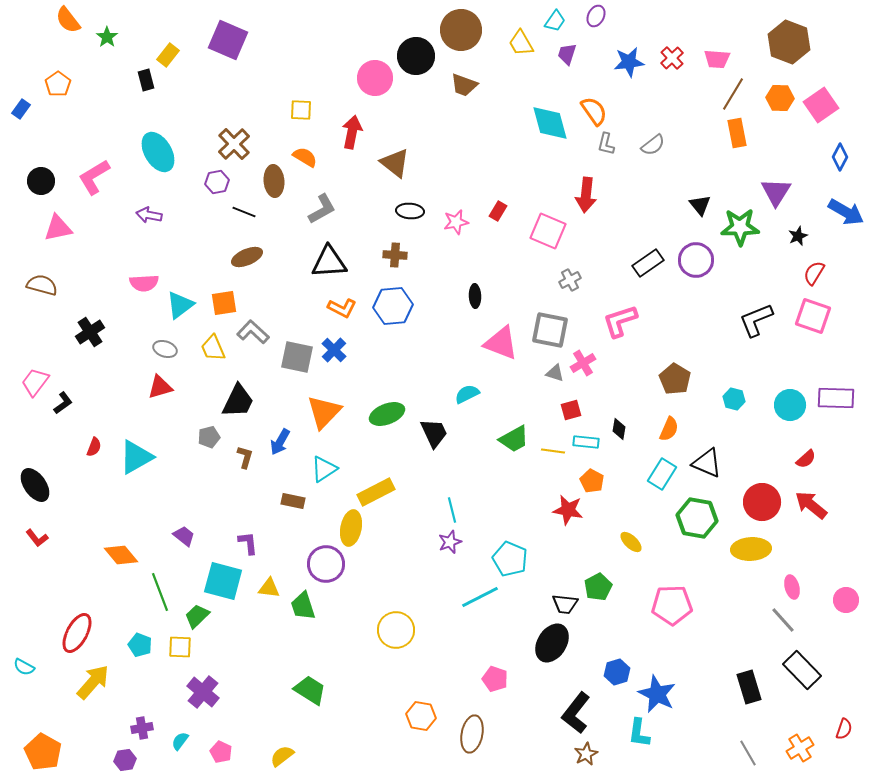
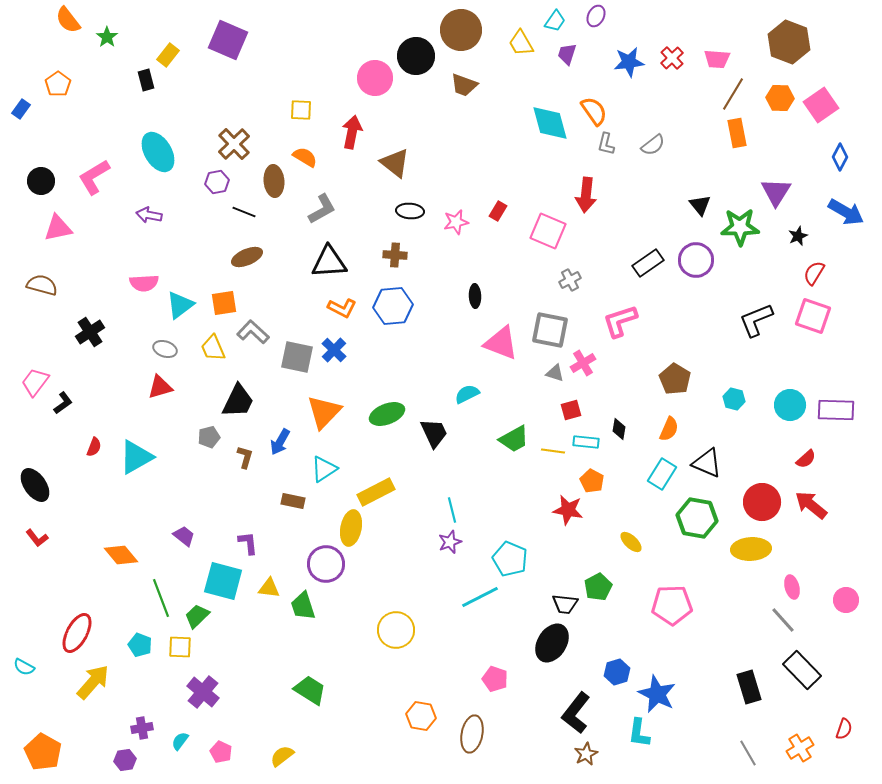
purple rectangle at (836, 398): moved 12 px down
green line at (160, 592): moved 1 px right, 6 px down
